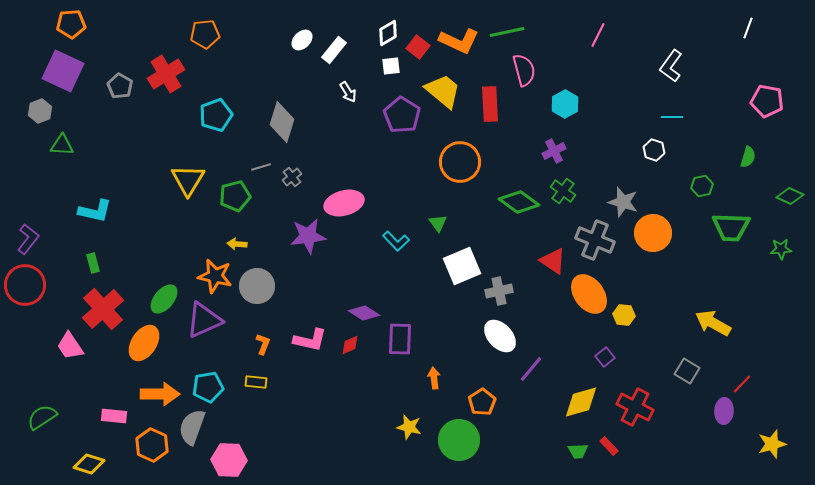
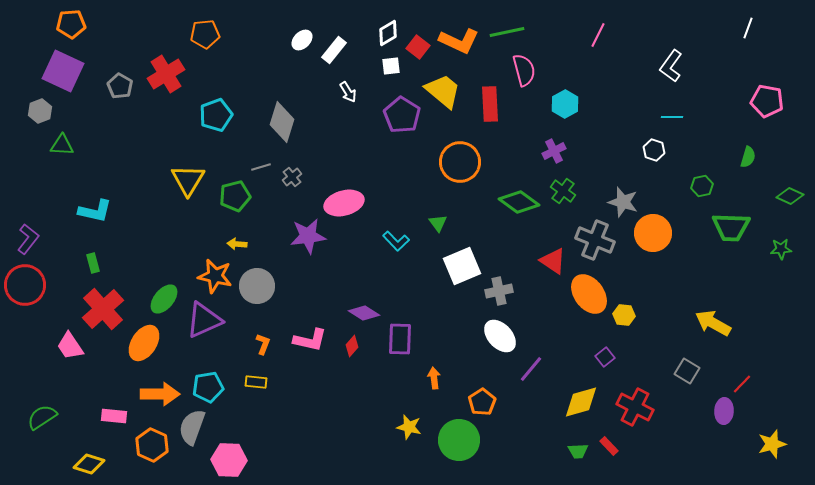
red diamond at (350, 345): moved 2 px right, 1 px down; rotated 25 degrees counterclockwise
